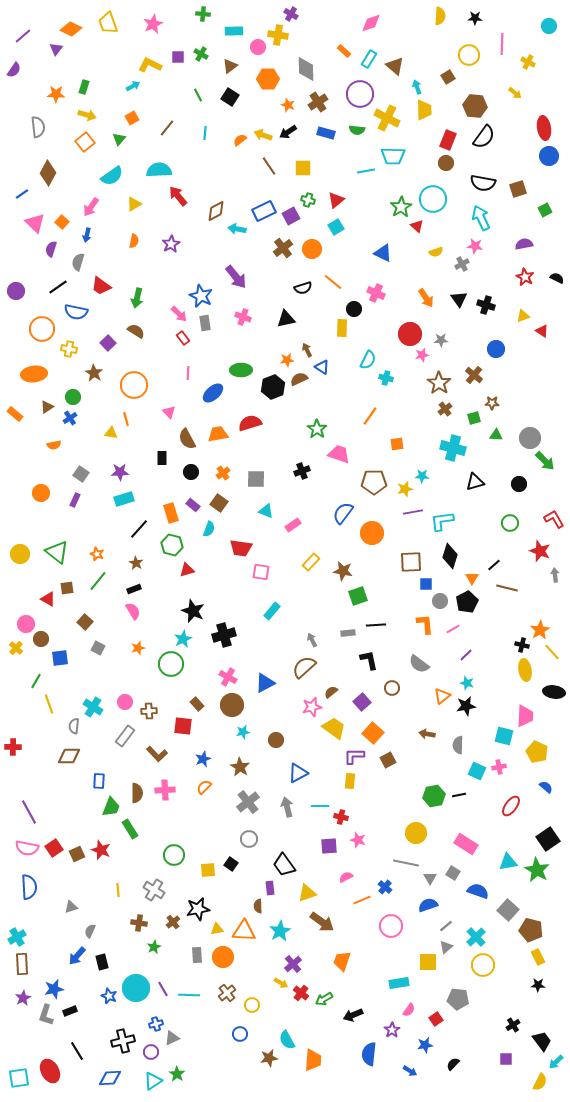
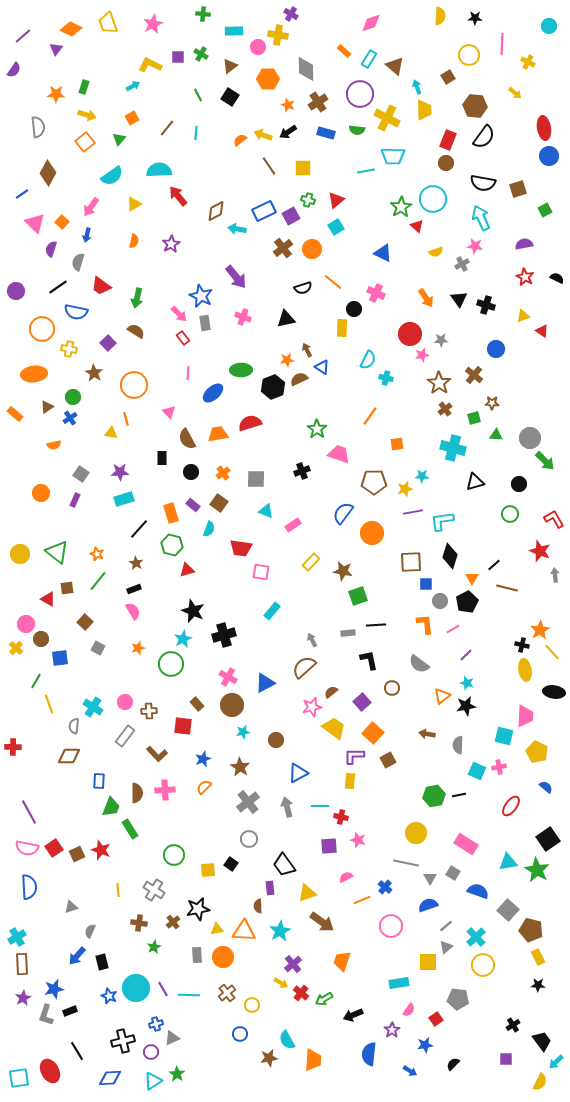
cyan line at (205, 133): moved 9 px left
green circle at (510, 523): moved 9 px up
